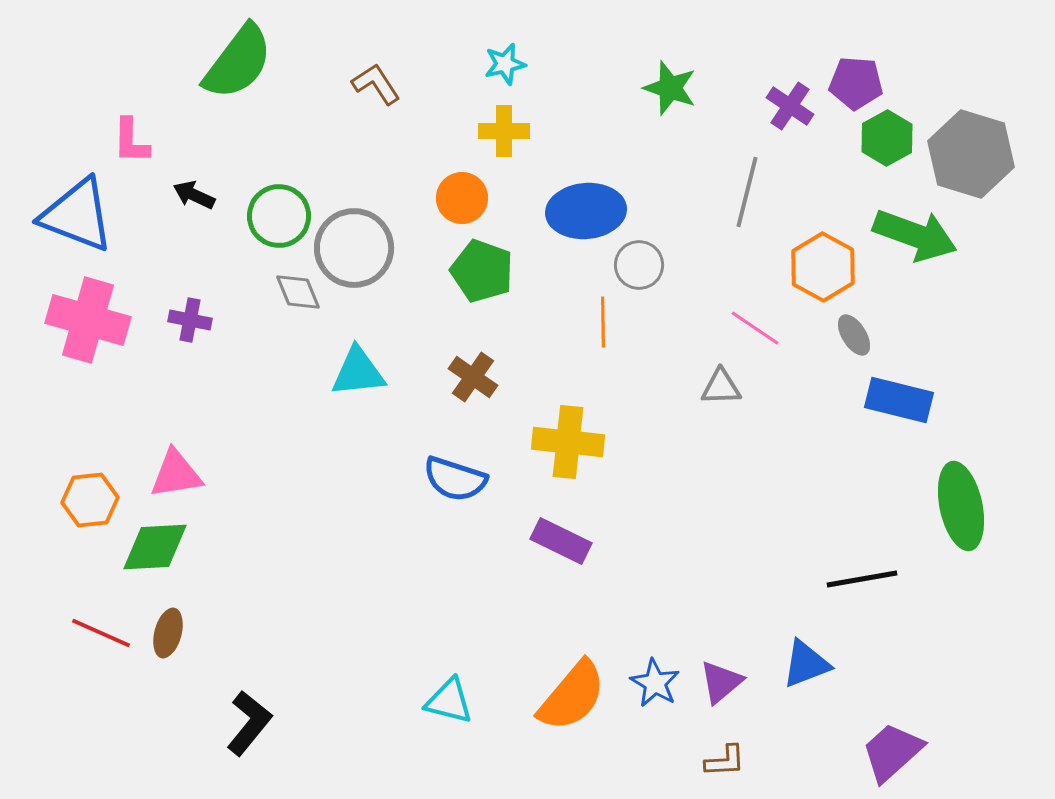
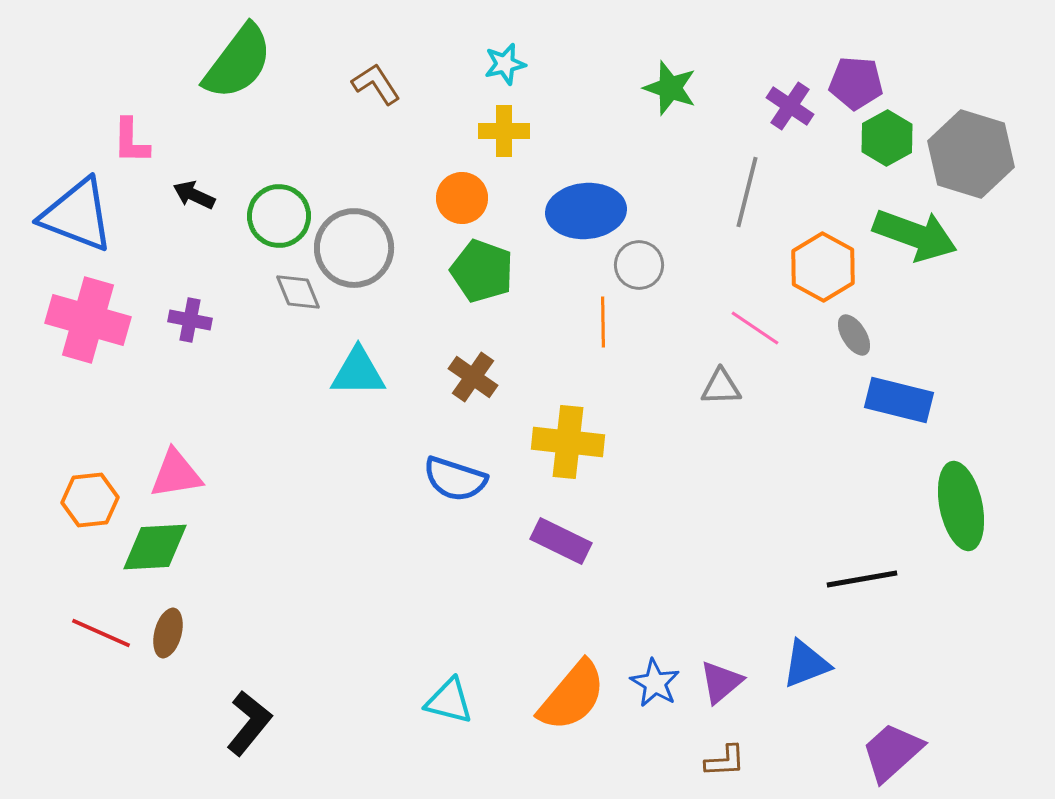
cyan triangle at (358, 372): rotated 6 degrees clockwise
